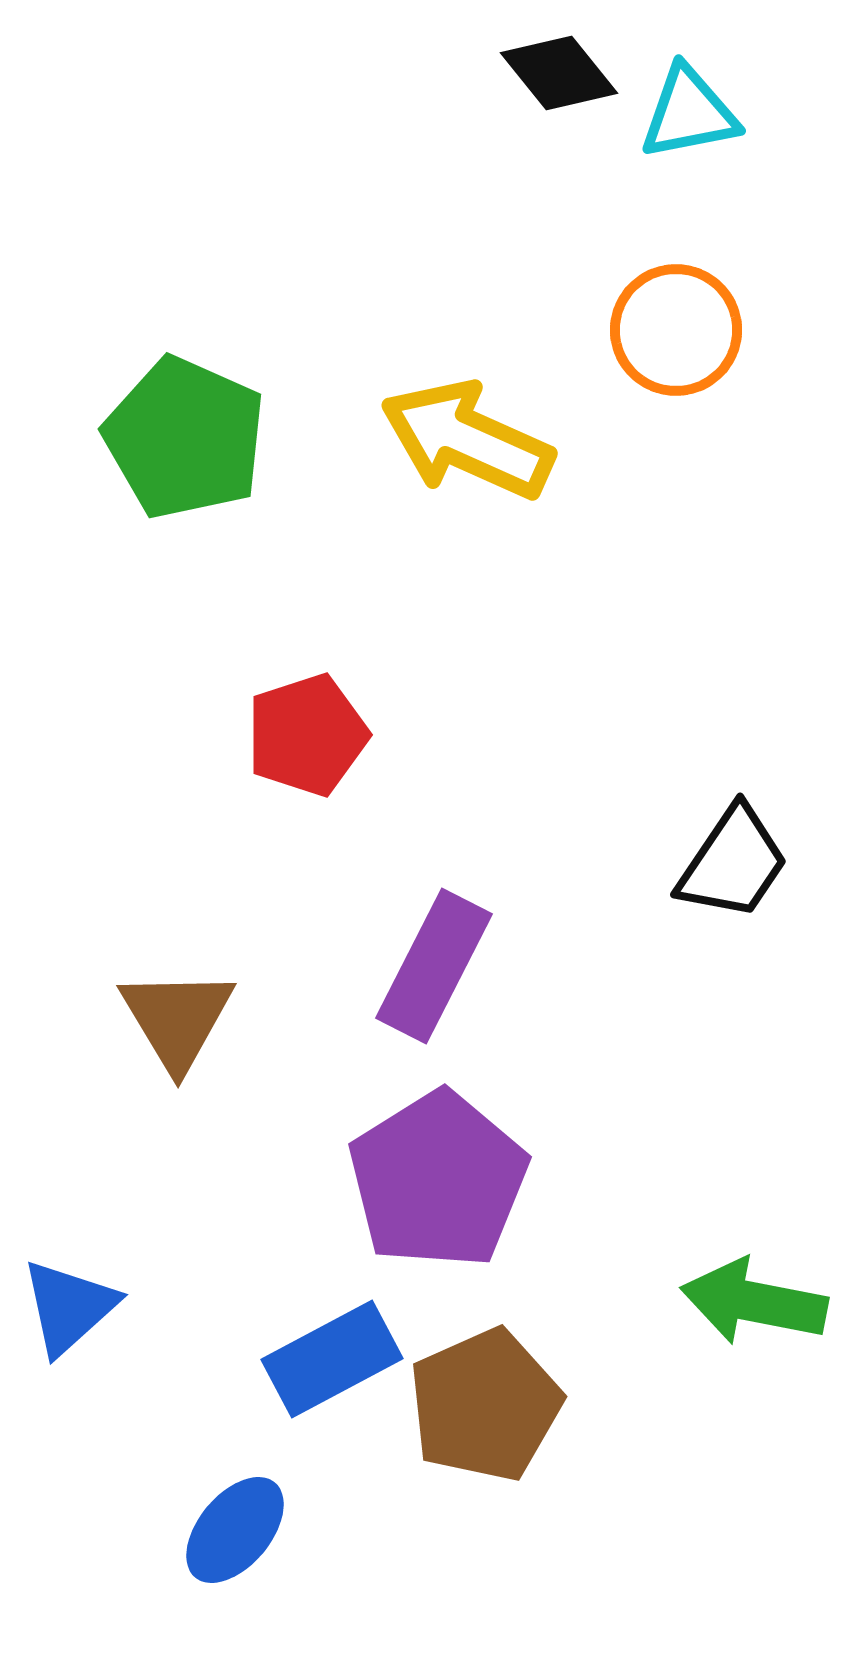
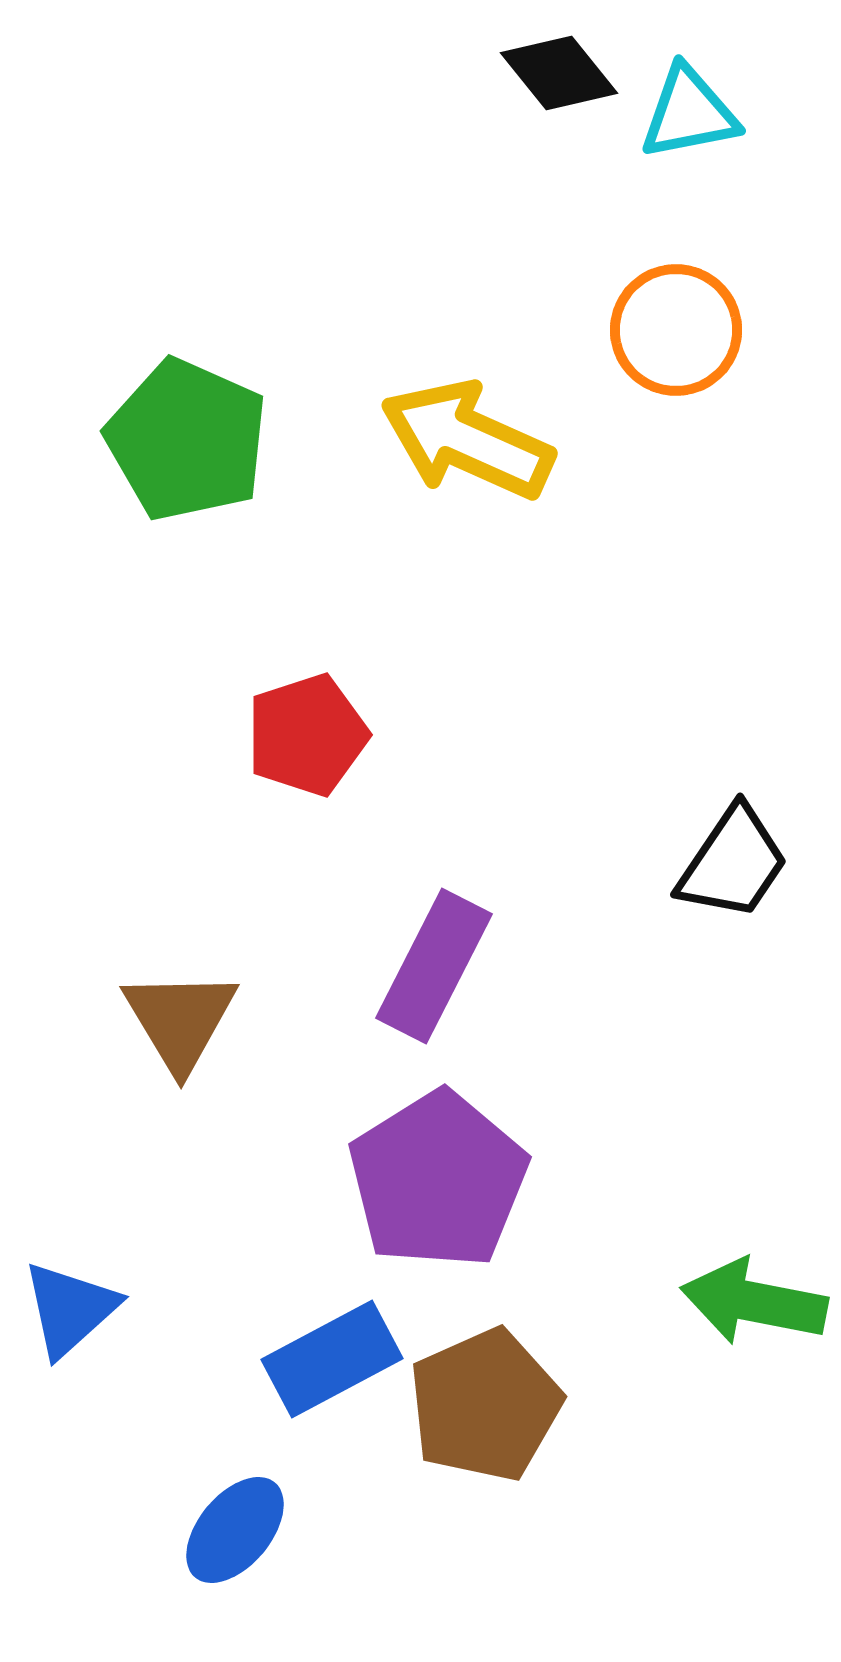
green pentagon: moved 2 px right, 2 px down
brown triangle: moved 3 px right, 1 px down
blue triangle: moved 1 px right, 2 px down
